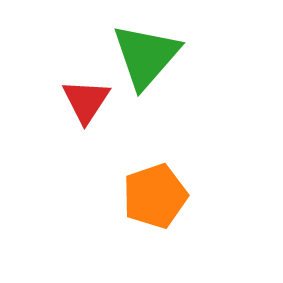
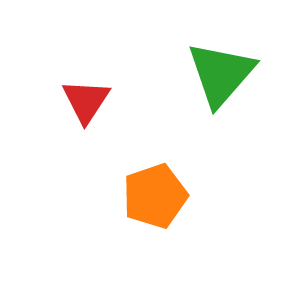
green triangle: moved 75 px right, 18 px down
